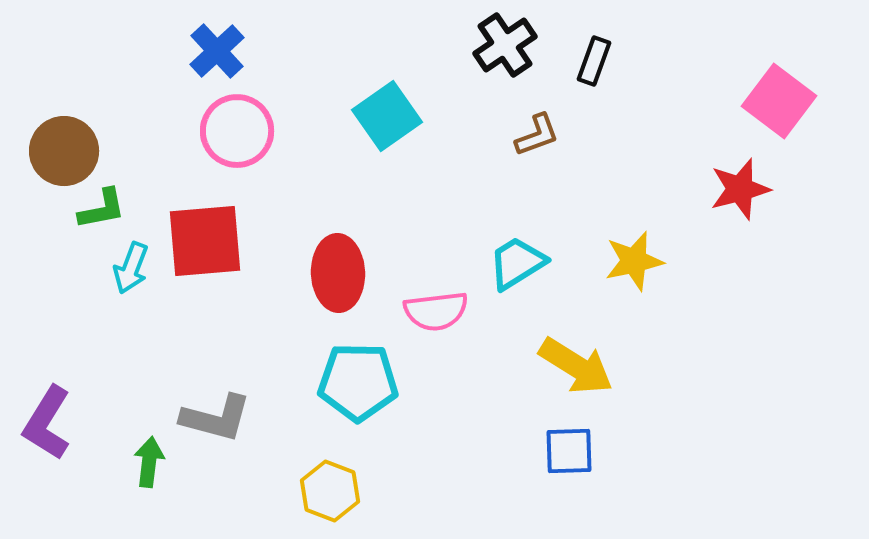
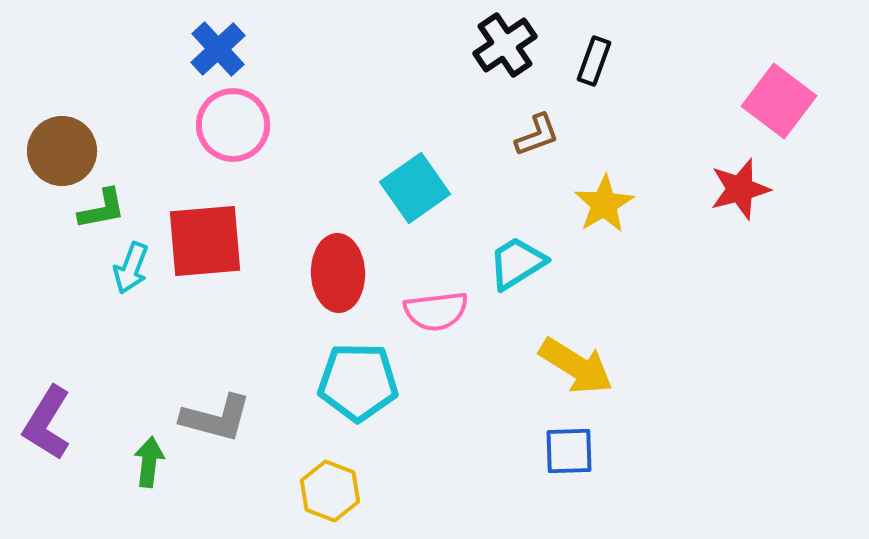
blue cross: moved 1 px right, 2 px up
cyan square: moved 28 px right, 72 px down
pink circle: moved 4 px left, 6 px up
brown circle: moved 2 px left
yellow star: moved 30 px left, 57 px up; rotated 18 degrees counterclockwise
